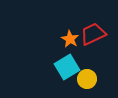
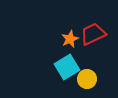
orange star: rotated 18 degrees clockwise
